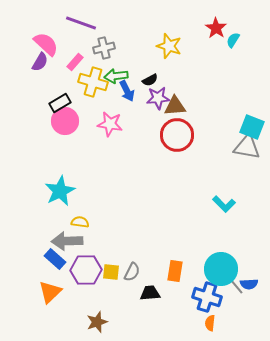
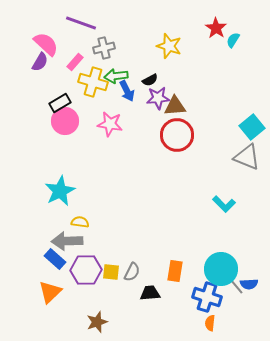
cyan square: rotated 30 degrees clockwise
gray triangle: moved 10 px down; rotated 12 degrees clockwise
